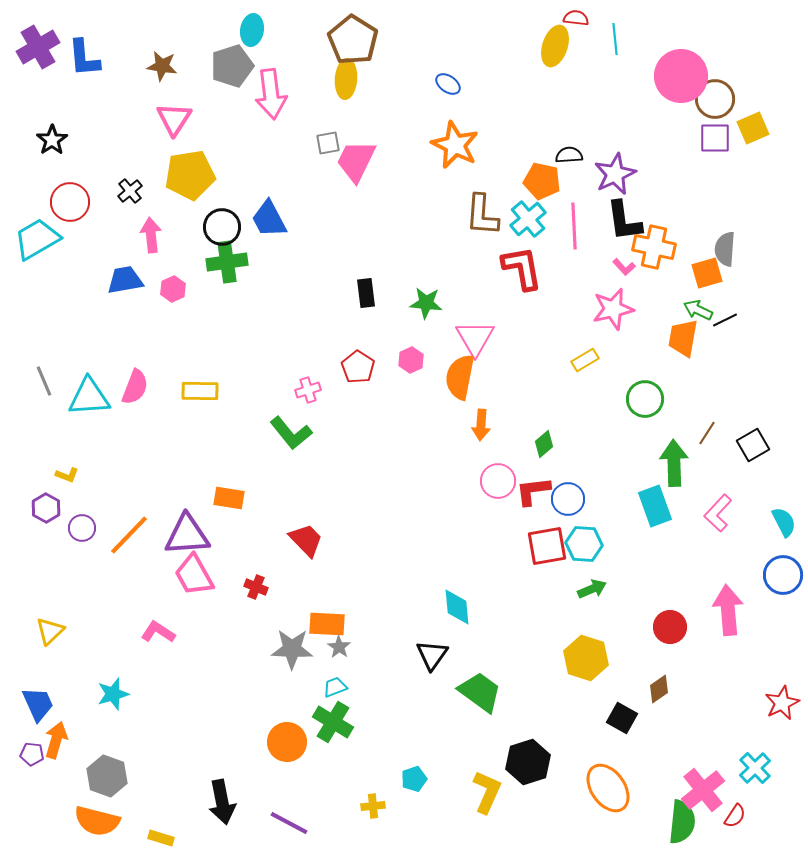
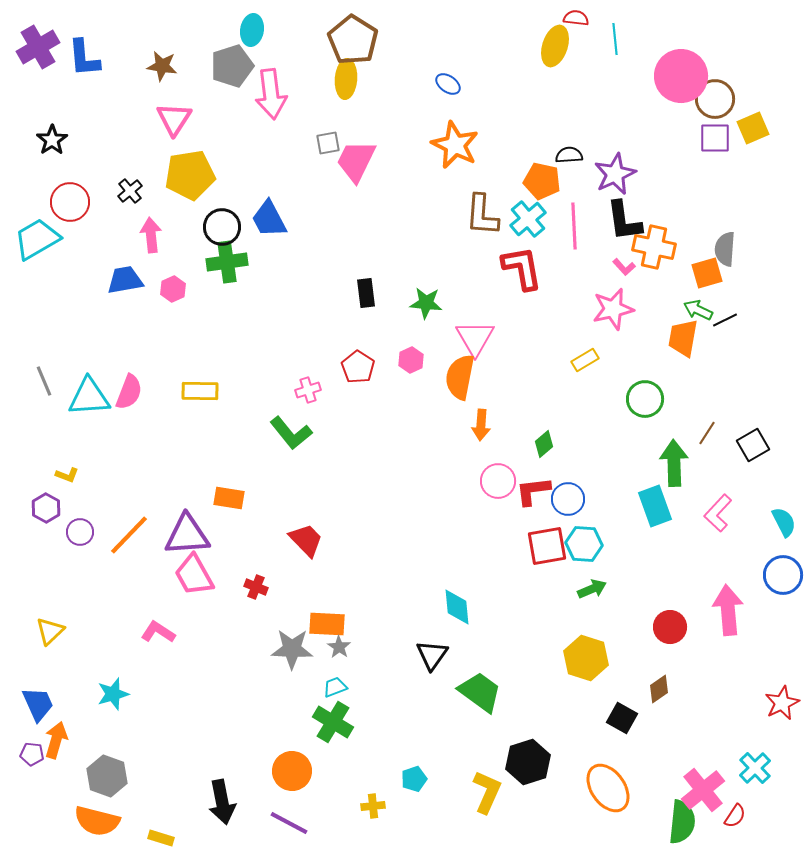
pink semicircle at (135, 387): moved 6 px left, 5 px down
purple circle at (82, 528): moved 2 px left, 4 px down
orange circle at (287, 742): moved 5 px right, 29 px down
